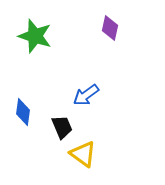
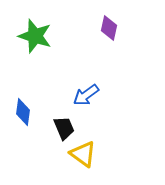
purple diamond: moved 1 px left
black trapezoid: moved 2 px right, 1 px down
